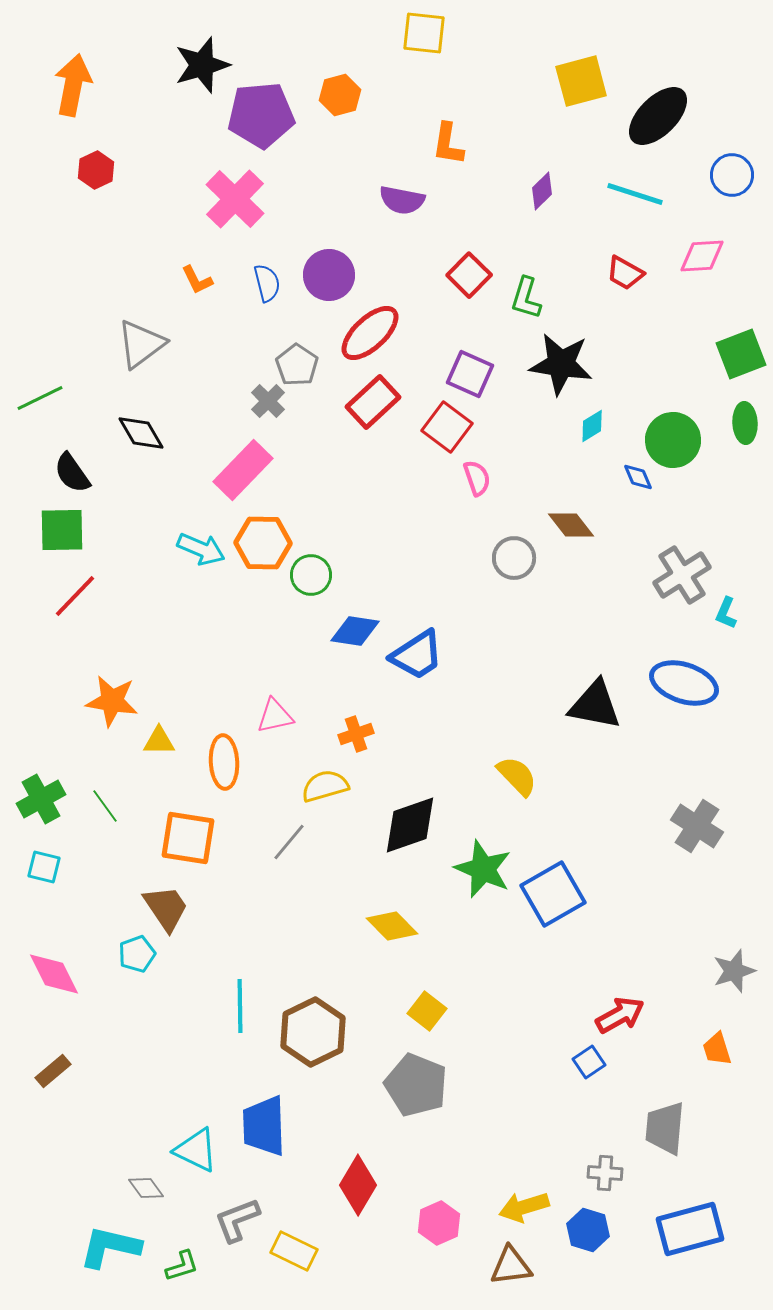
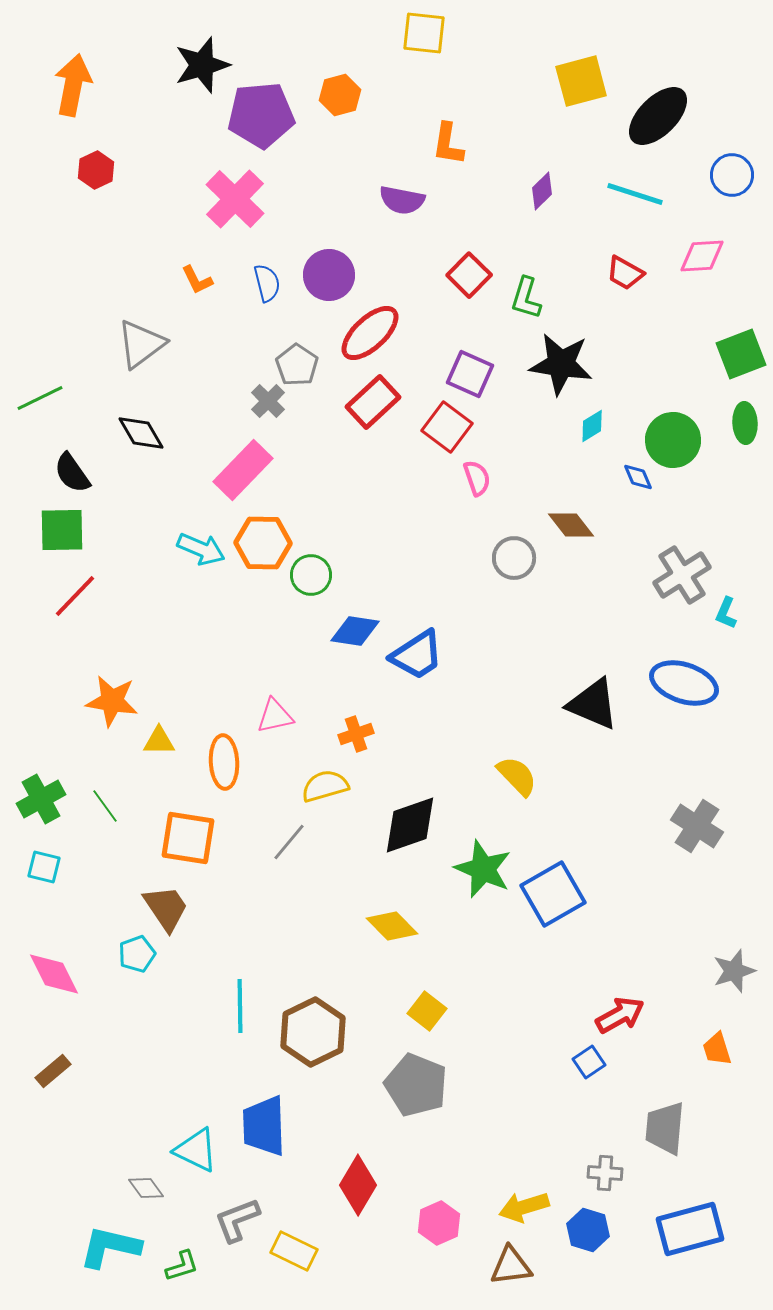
black triangle at (595, 705): moved 2 px left, 1 px up; rotated 12 degrees clockwise
